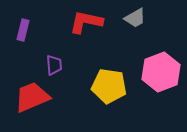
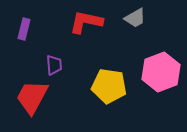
purple rectangle: moved 1 px right, 1 px up
red trapezoid: rotated 39 degrees counterclockwise
